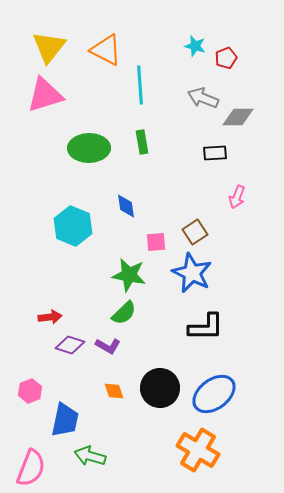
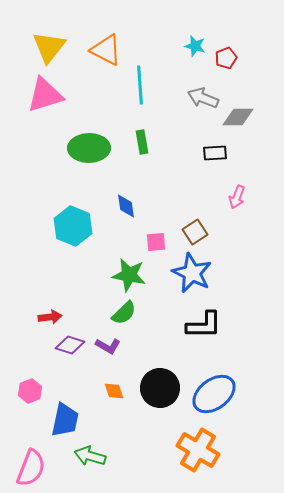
black L-shape: moved 2 px left, 2 px up
